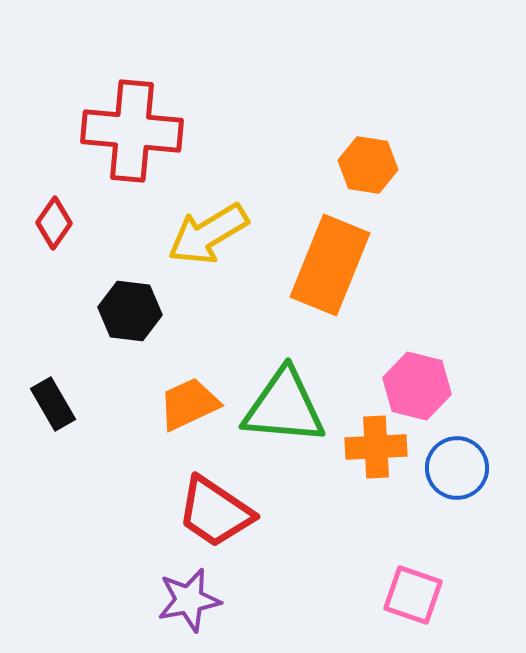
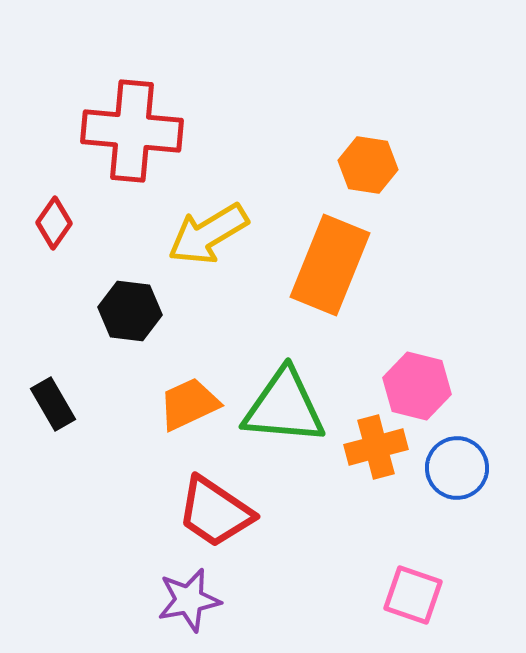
orange cross: rotated 12 degrees counterclockwise
